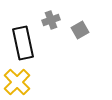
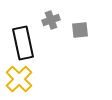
gray square: rotated 24 degrees clockwise
yellow cross: moved 2 px right, 3 px up
